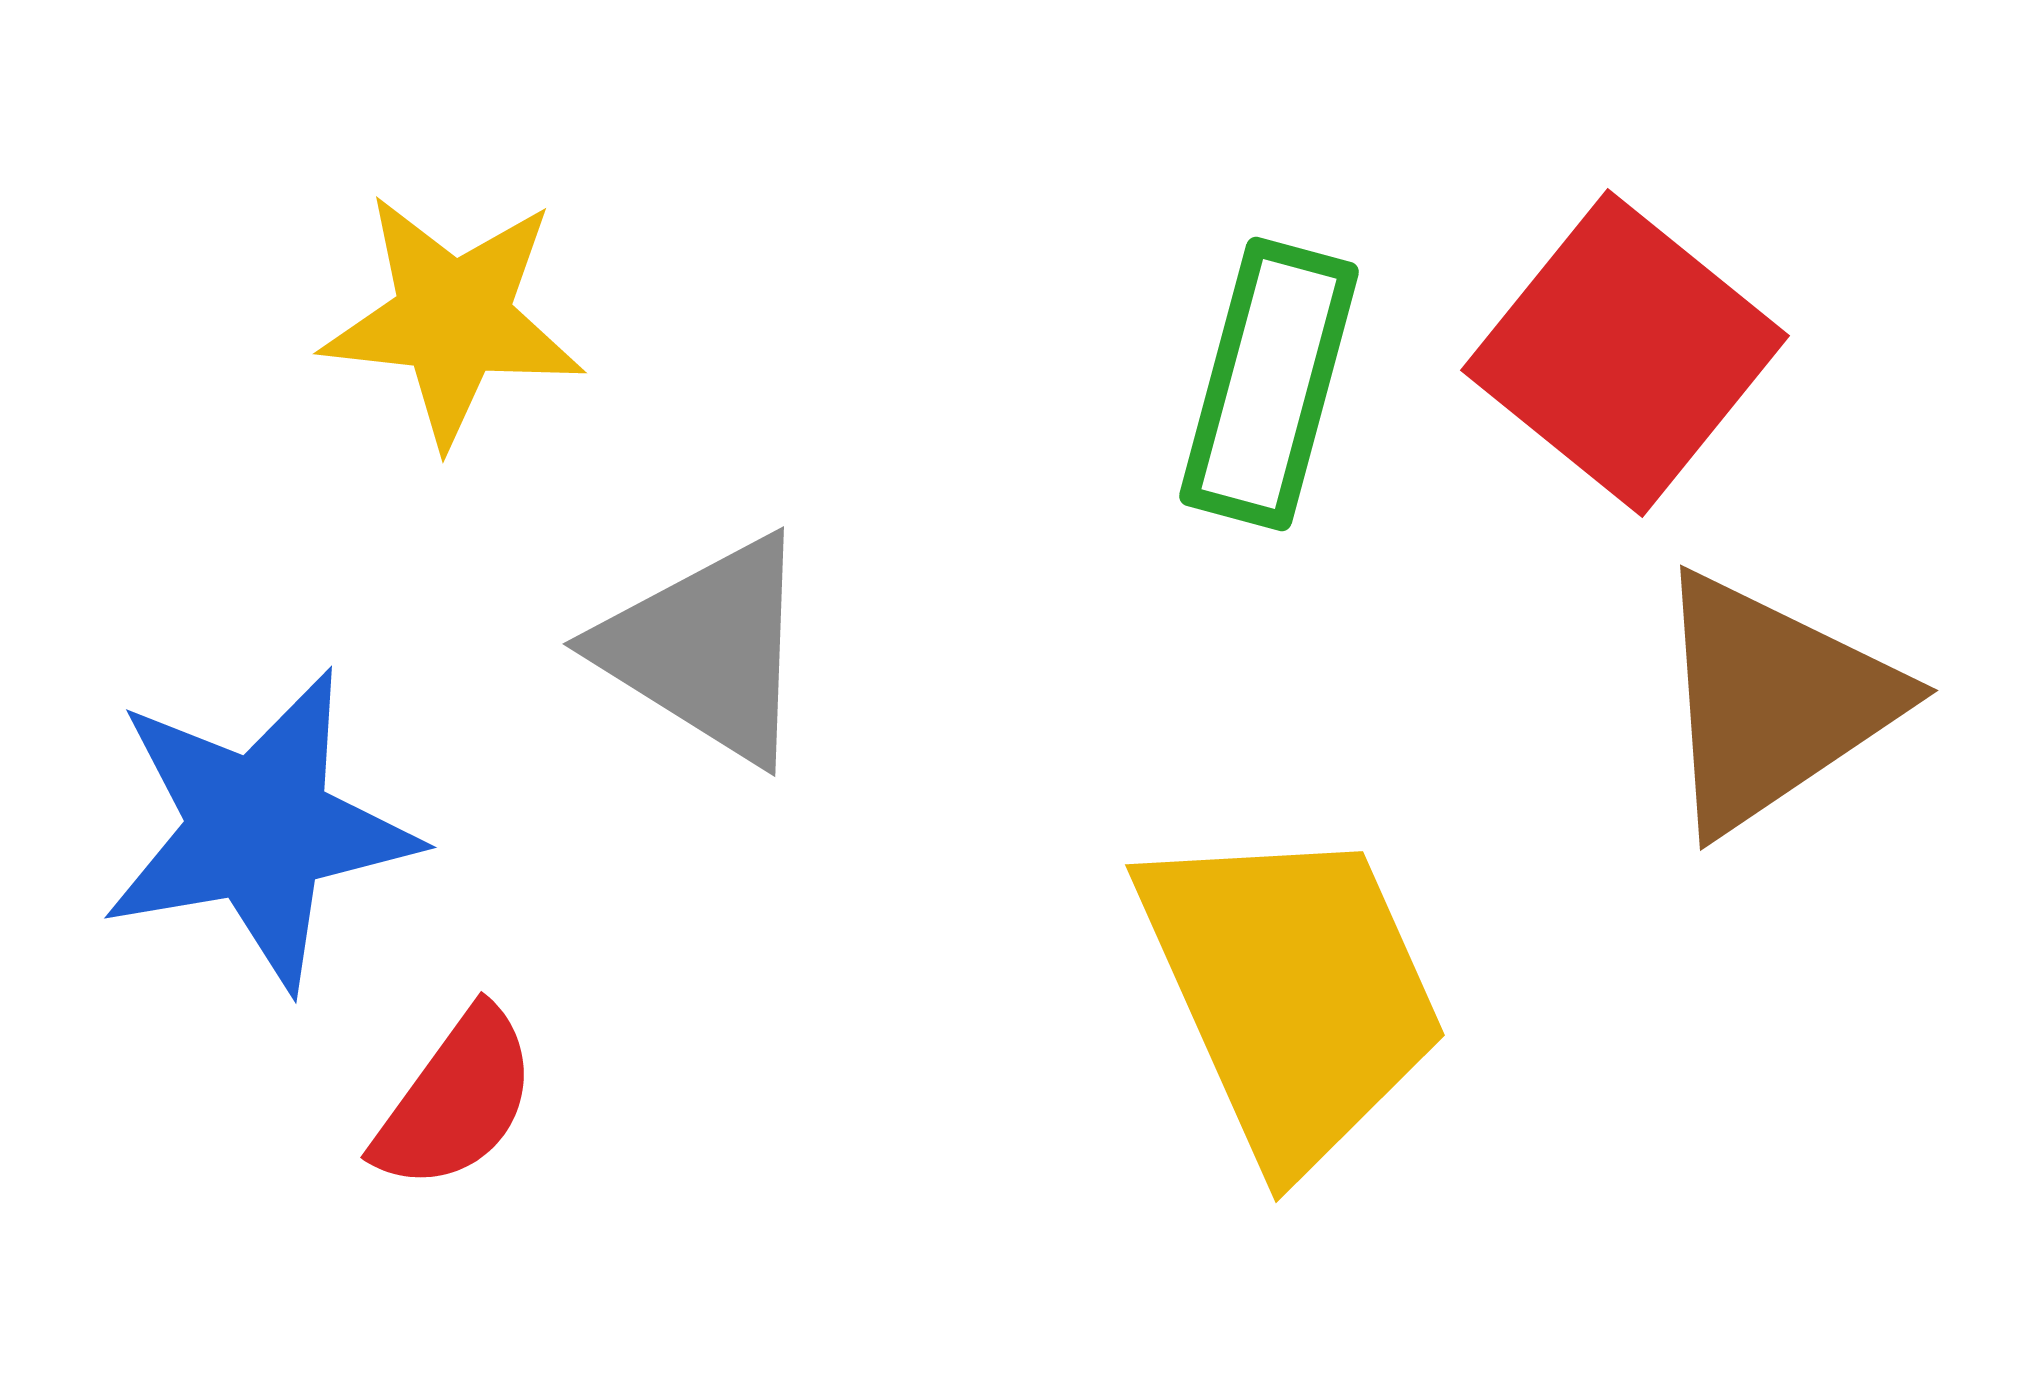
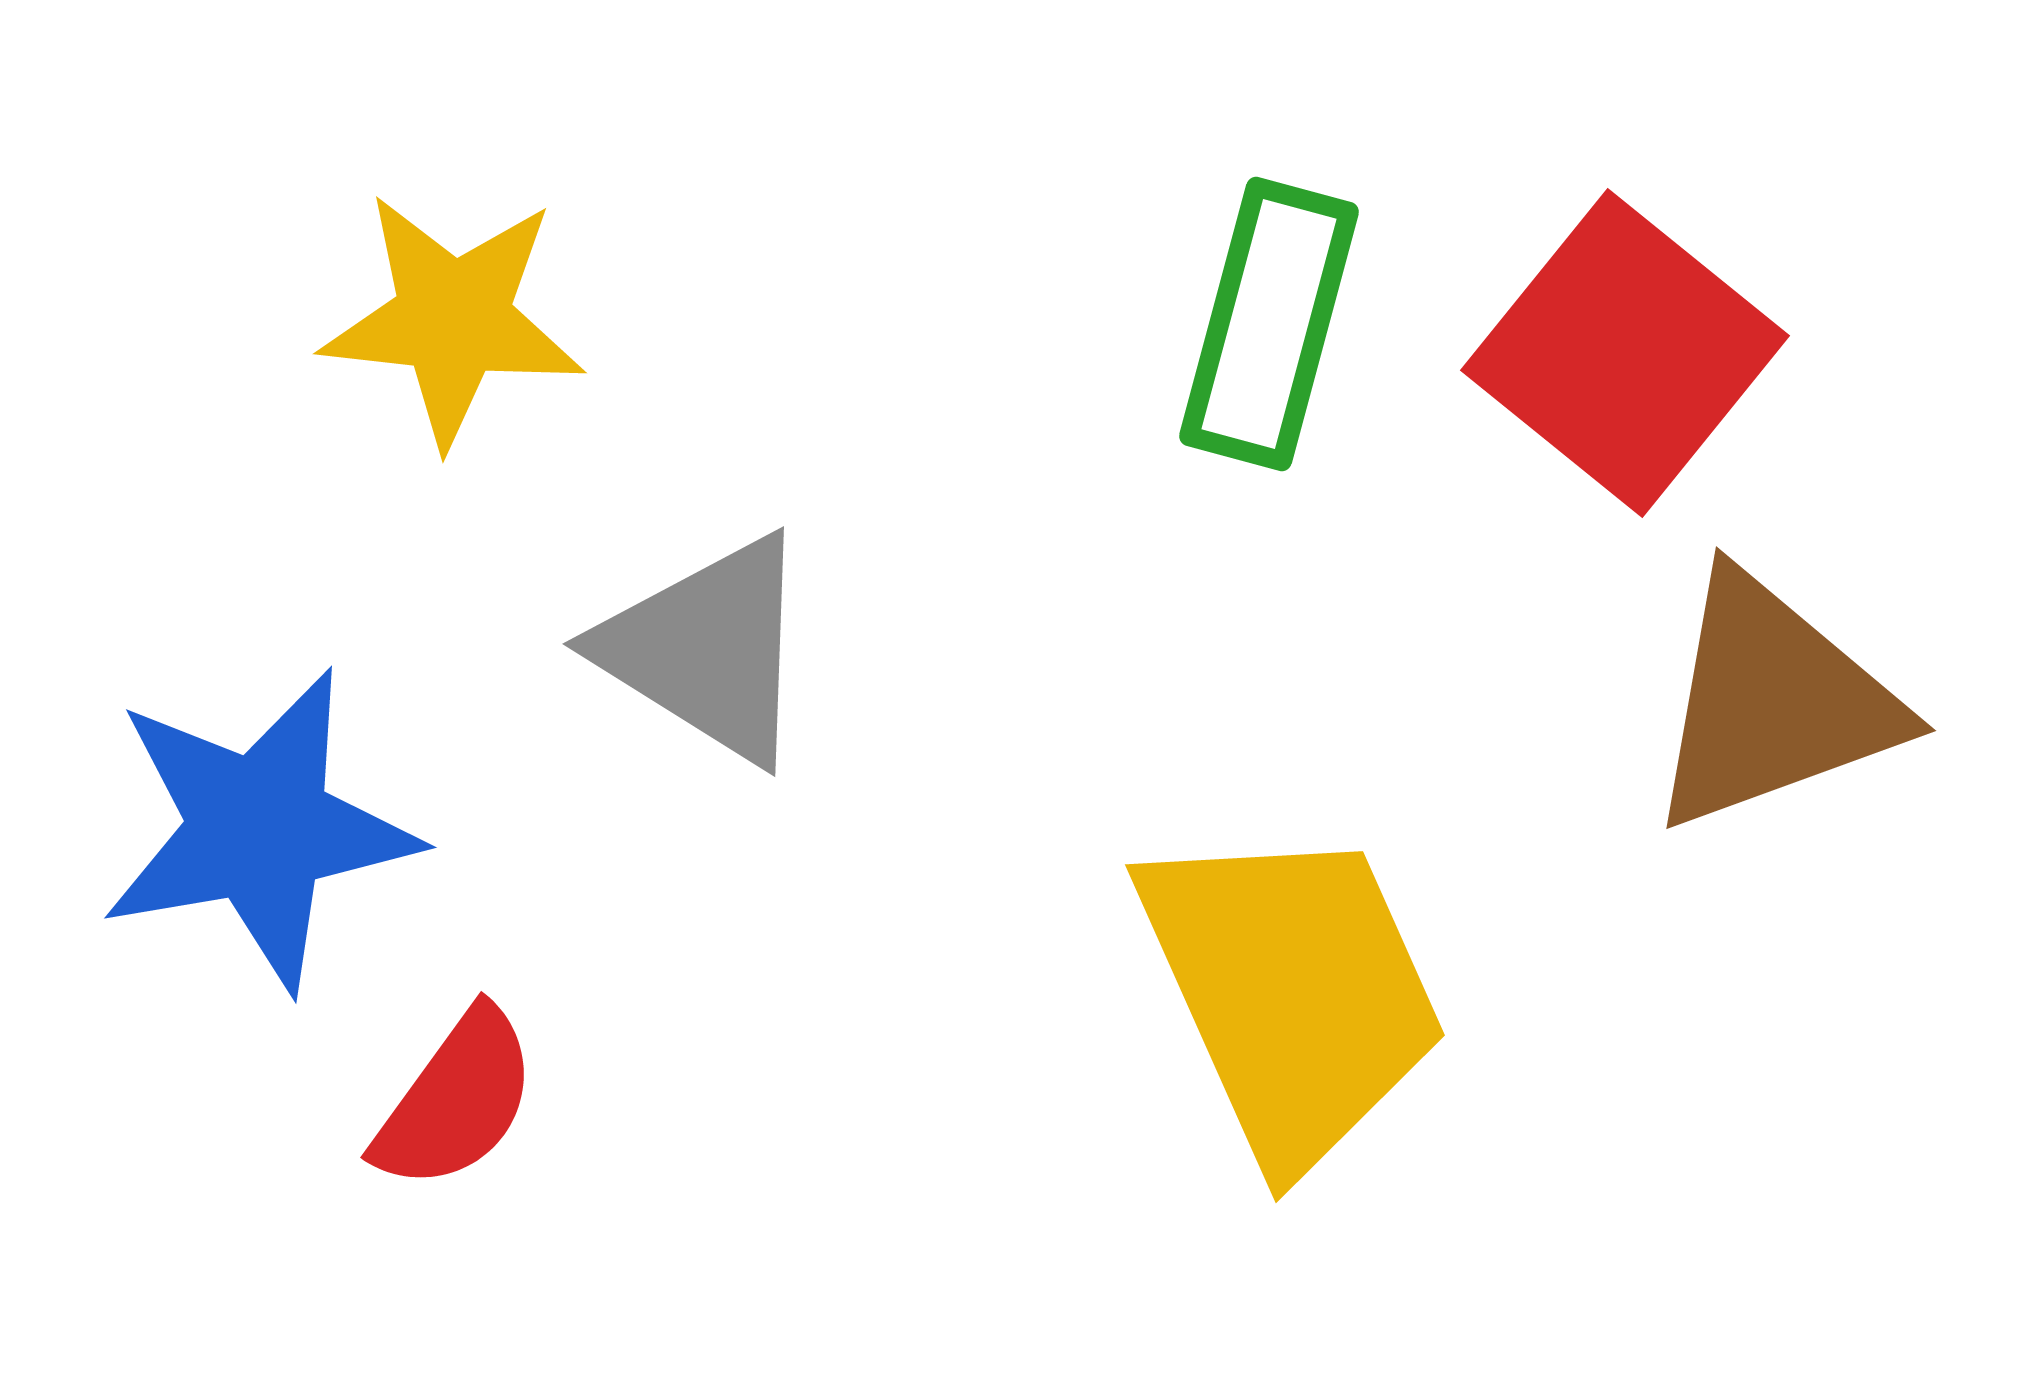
green rectangle: moved 60 px up
brown triangle: rotated 14 degrees clockwise
